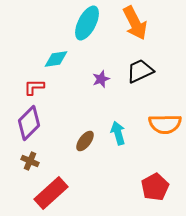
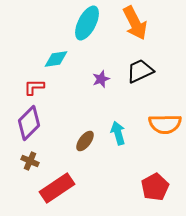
red rectangle: moved 6 px right, 5 px up; rotated 8 degrees clockwise
